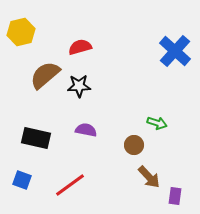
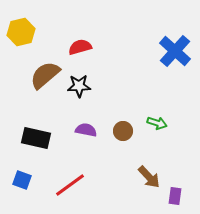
brown circle: moved 11 px left, 14 px up
